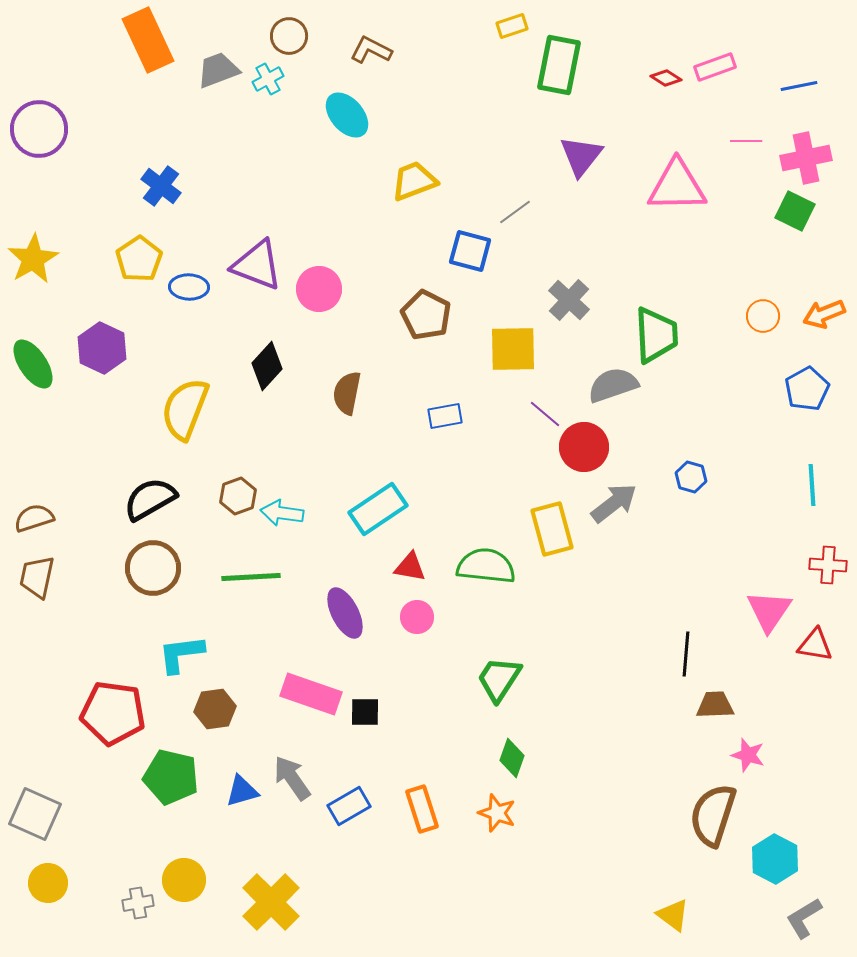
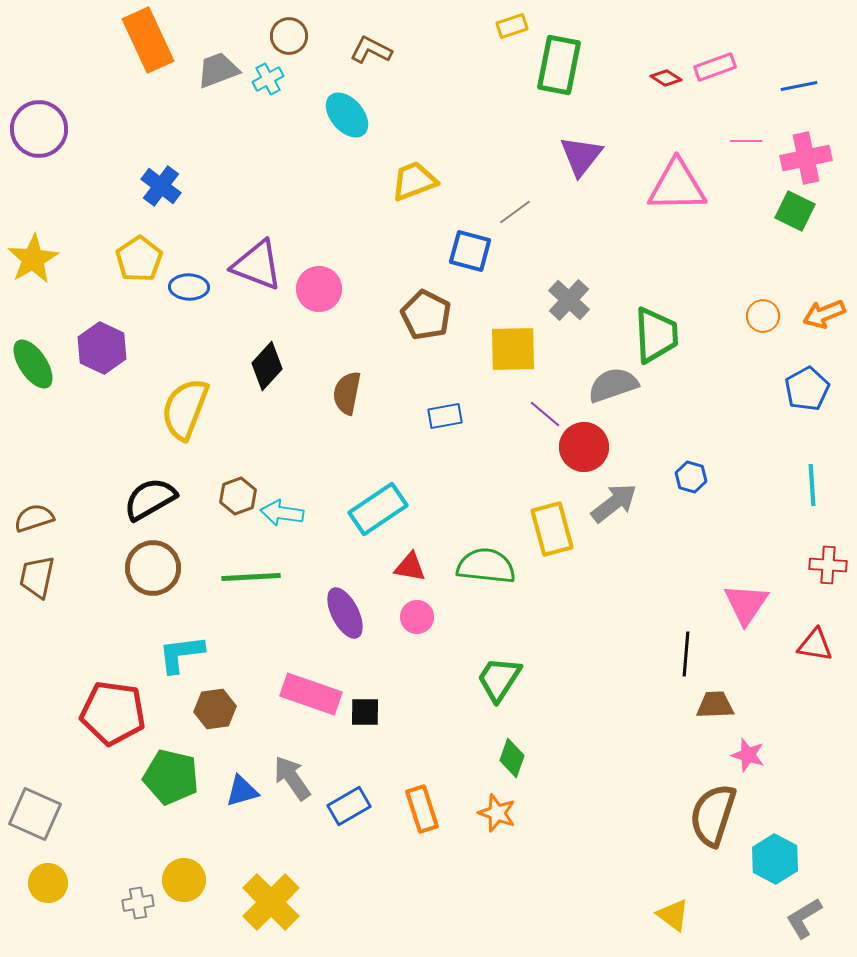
pink triangle at (769, 611): moved 23 px left, 7 px up
